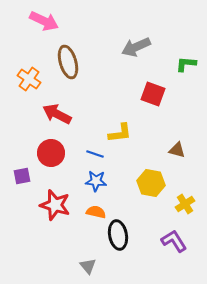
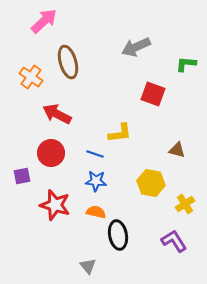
pink arrow: rotated 68 degrees counterclockwise
orange cross: moved 2 px right, 2 px up
